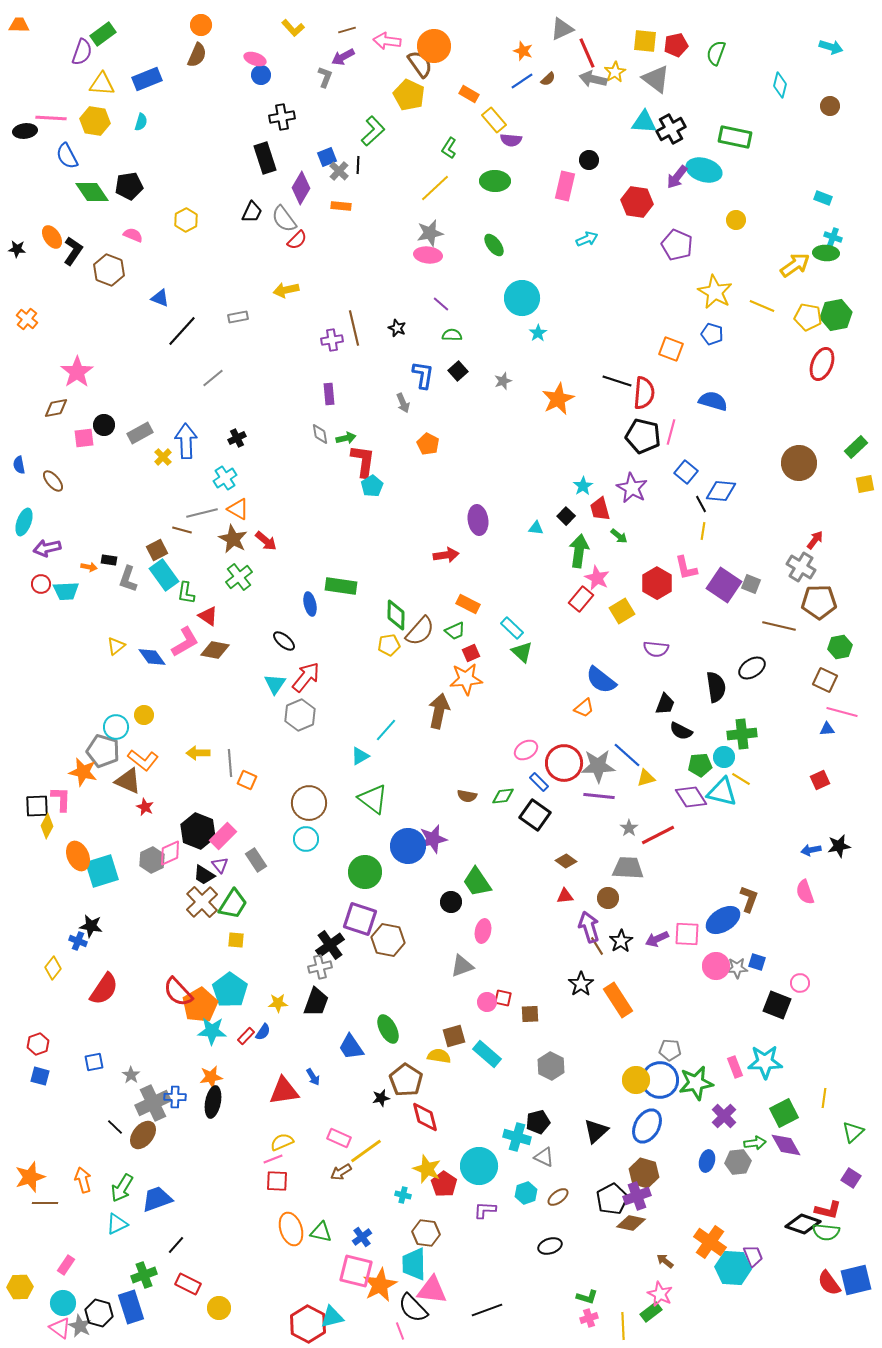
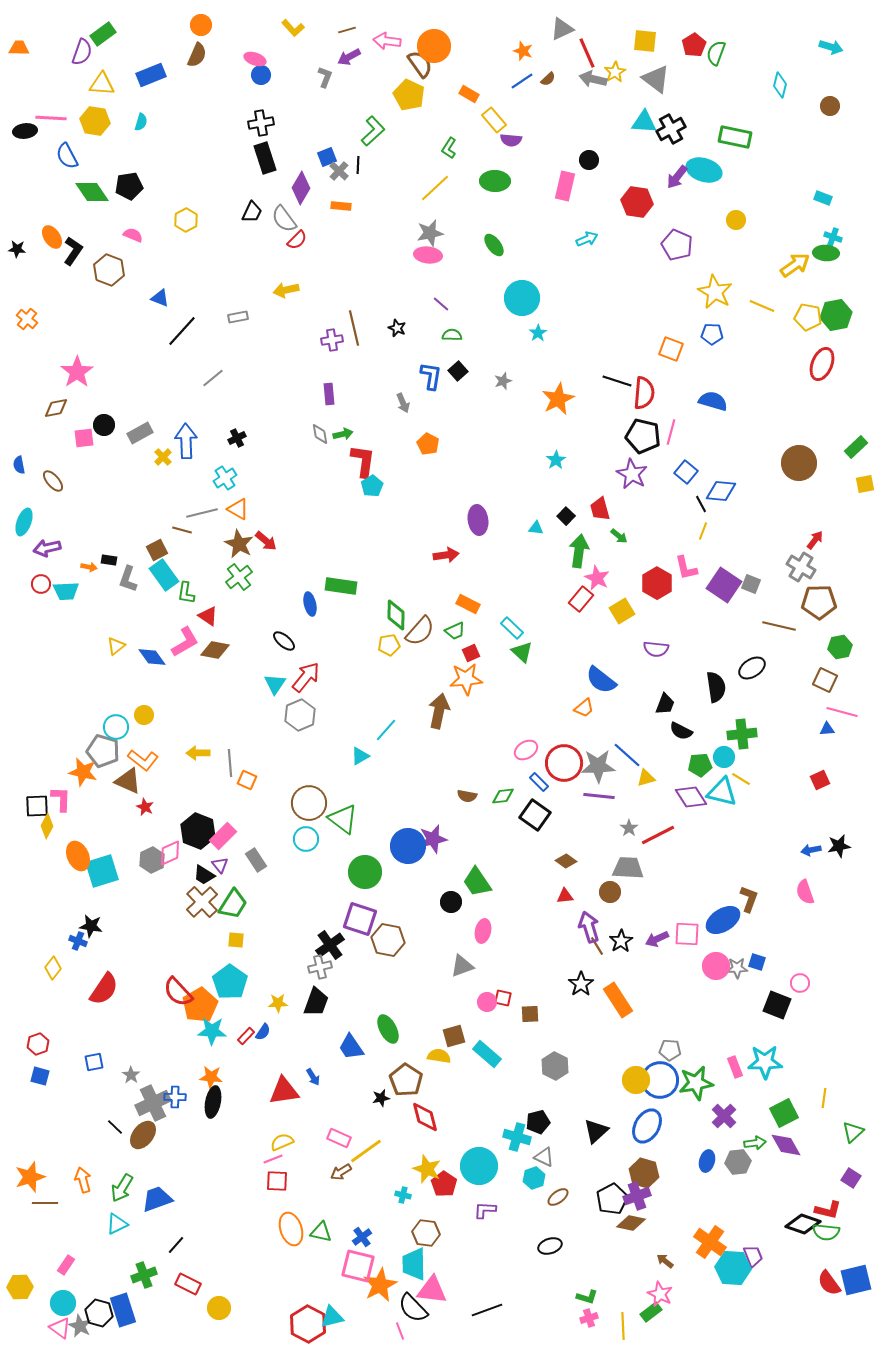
orange trapezoid at (19, 25): moved 23 px down
red pentagon at (676, 45): moved 18 px right; rotated 20 degrees counterclockwise
purple arrow at (343, 57): moved 6 px right
blue rectangle at (147, 79): moved 4 px right, 4 px up
black cross at (282, 117): moved 21 px left, 6 px down
blue pentagon at (712, 334): rotated 15 degrees counterclockwise
blue L-shape at (423, 375): moved 8 px right, 1 px down
green arrow at (346, 438): moved 3 px left, 4 px up
cyan star at (583, 486): moved 27 px left, 26 px up
purple star at (632, 488): moved 14 px up
yellow line at (703, 531): rotated 12 degrees clockwise
brown star at (233, 539): moved 6 px right, 5 px down
green triangle at (373, 799): moved 30 px left, 20 px down
brown circle at (608, 898): moved 2 px right, 6 px up
cyan pentagon at (230, 990): moved 8 px up
gray hexagon at (551, 1066): moved 4 px right
orange star at (211, 1077): rotated 15 degrees clockwise
cyan hexagon at (526, 1193): moved 8 px right, 15 px up
pink square at (356, 1271): moved 2 px right, 5 px up
blue rectangle at (131, 1307): moved 8 px left, 3 px down
